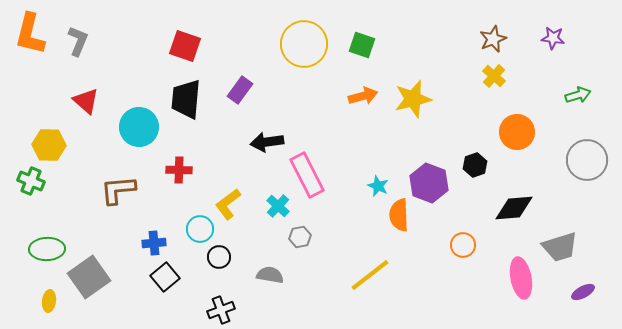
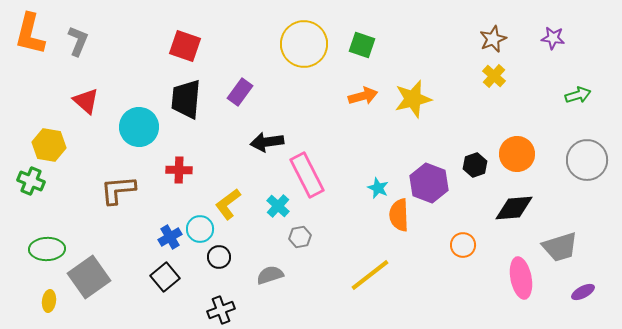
purple rectangle at (240, 90): moved 2 px down
orange circle at (517, 132): moved 22 px down
yellow hexagon at (49, 145): rotated 8 degrees clockwise
cyan star at (378, 186): moved 2 px down
blue cross at (154, 243): moved 16 px right, 6 px up; rotated 25 degrees counterclockwise
gray semicircle at (270, 275): rotated 28 degrees counterclockwise
